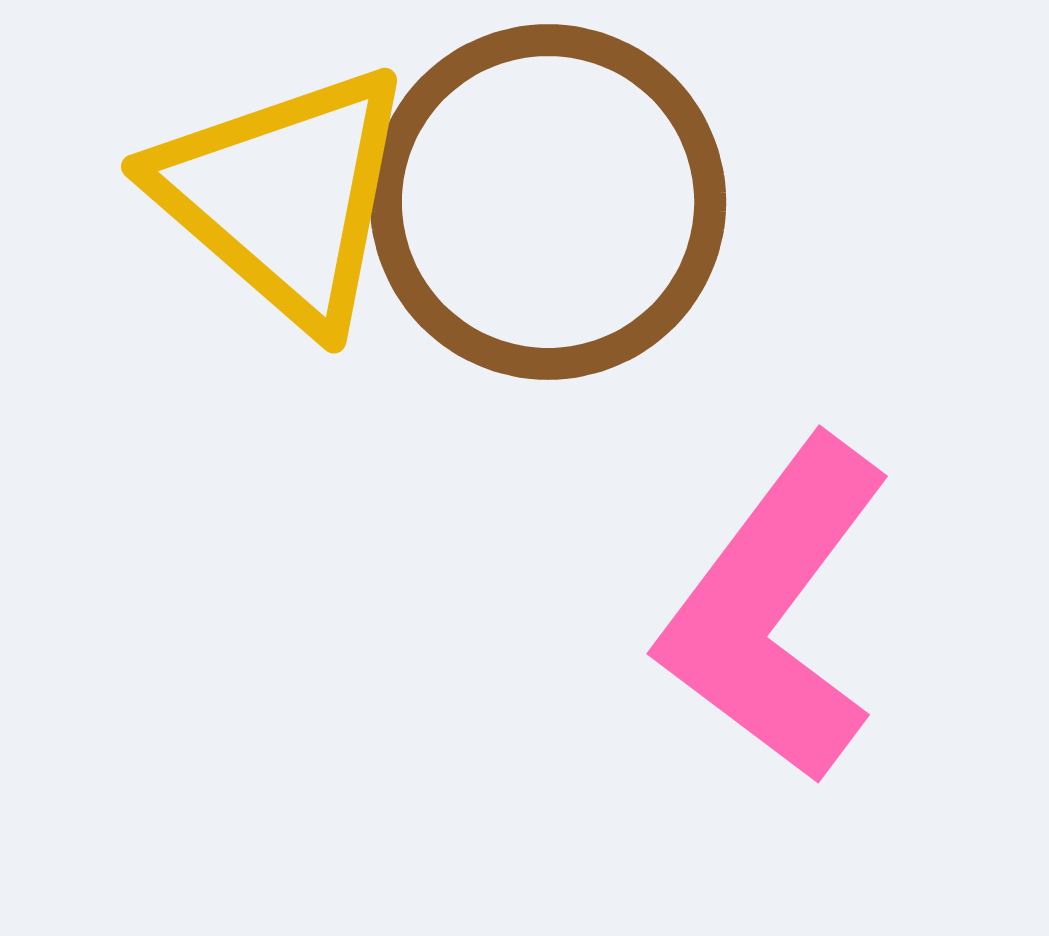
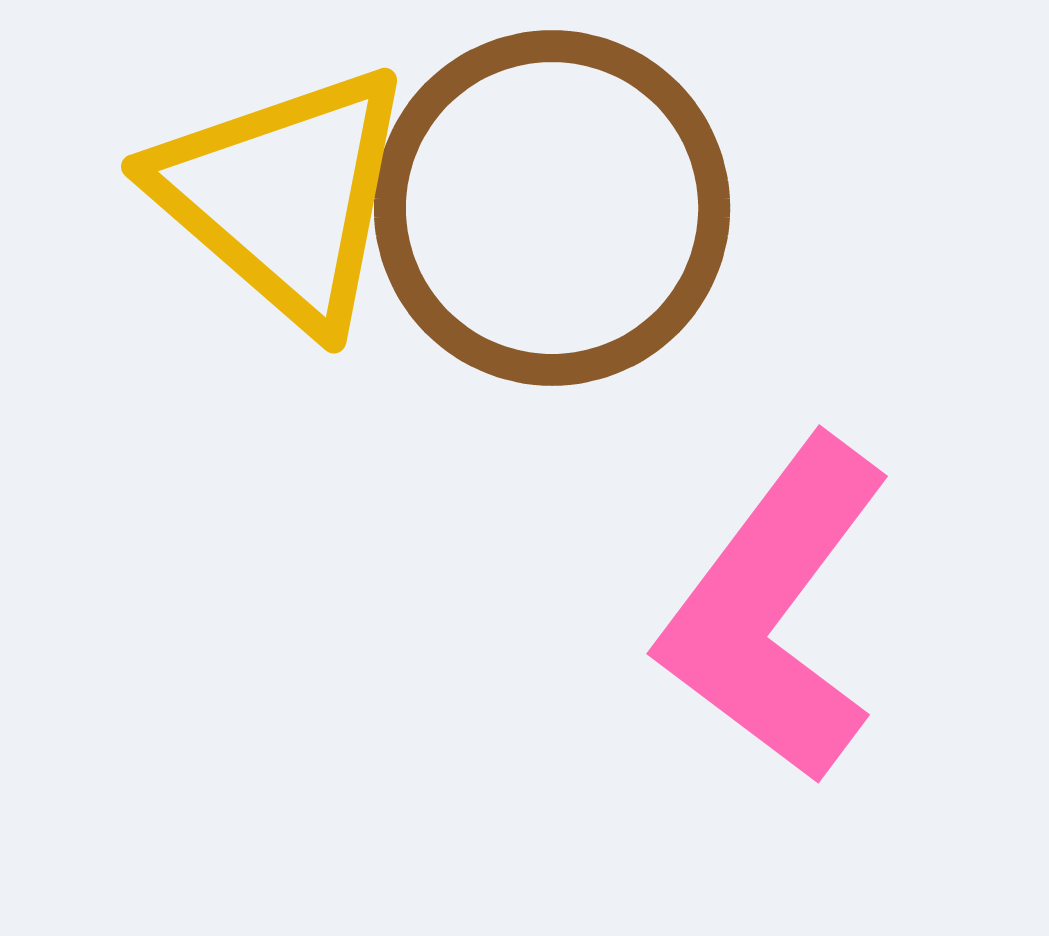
brown circle: moved 4 px right, 6 px down
